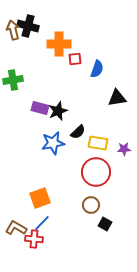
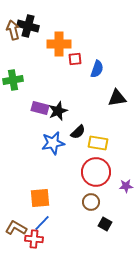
purple star: moved 2 px right, 37 px down
orange square: rotated 15 degrees clockwise
brown circle: moved 3 px up
